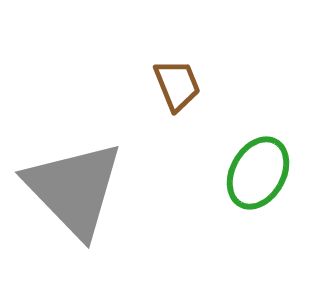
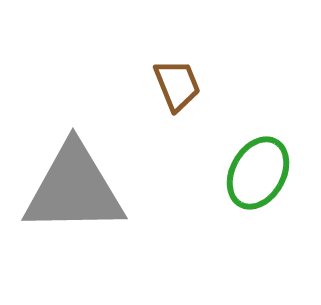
gray triangle: rotated 47 degrees counterclockwise
